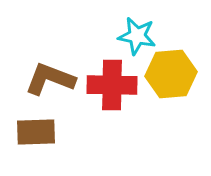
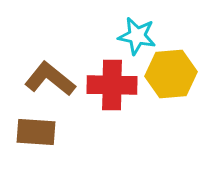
brown L-shape: rotated 18 degrees clockwise
brown rectangle: rotated 6 degrees clockwise
